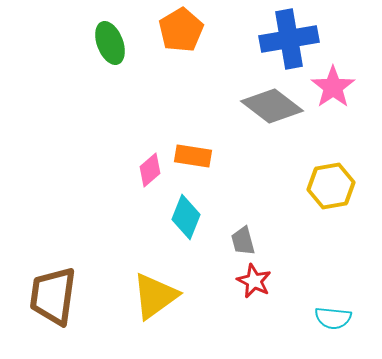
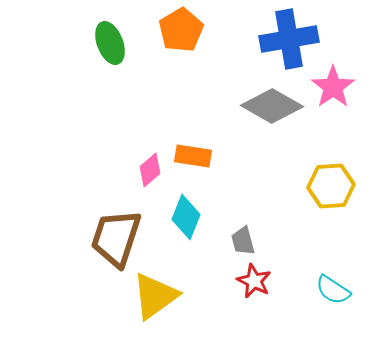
gray diamond: rotated 8 degrees counterclockwise
yellow hexagon: rotated 6 degrees clockwise
brown trapezoid: moved 63 px right, 58 px up; rotated 10 degrees clockwise
cyan semicircle: moved 28 px up; rotated 27 degrees clockwise
